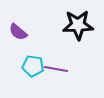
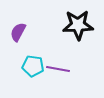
purple semicircle: rotated 78 degrees clockwise
purple line: moved 2 px right
